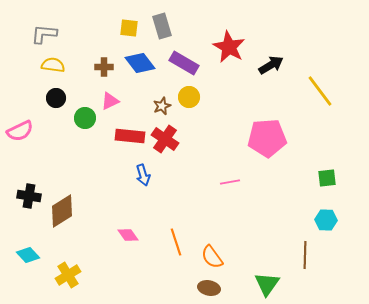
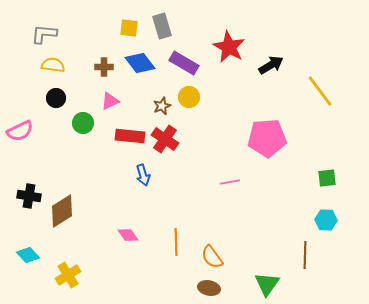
green circle: moved 2 px left, 5 px down
orange line: rotated 16 degrees clockwise
